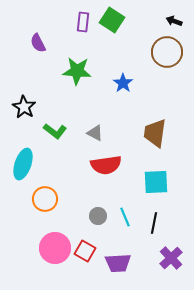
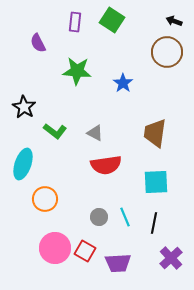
purple rectangle: moved 8 px left
gray circle: moved 1 px right, 1 px down
